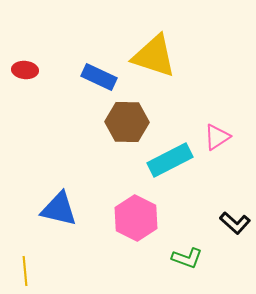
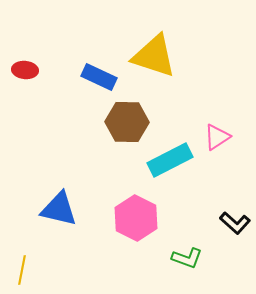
yellow line: moved 3 px left, 1 px up; rotated 16 degrees clockwise
